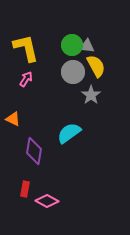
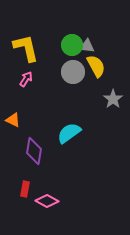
gray star: moved 22 px right, 4 px down
orange triangle: moved 1 px down
